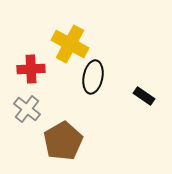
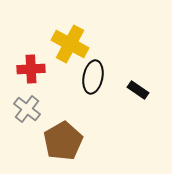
black rectangle: moved 6 px left, 6 px up
